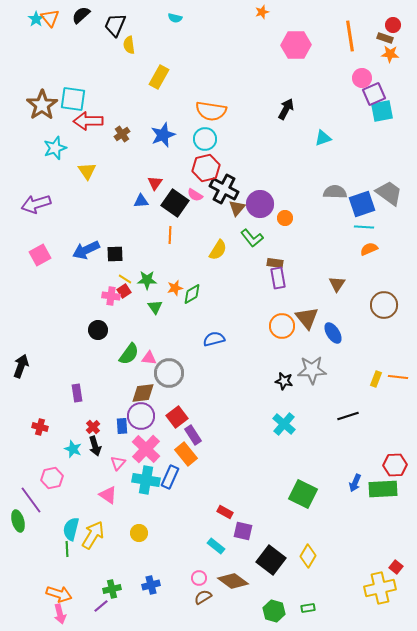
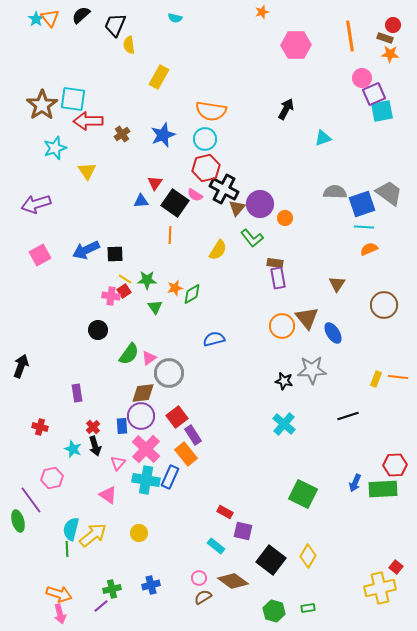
pink triangle at (149, 358): rotated 42 degrees counterclockwise
yellow arrow at (93, 535): rotated 20 degrees clockwise
